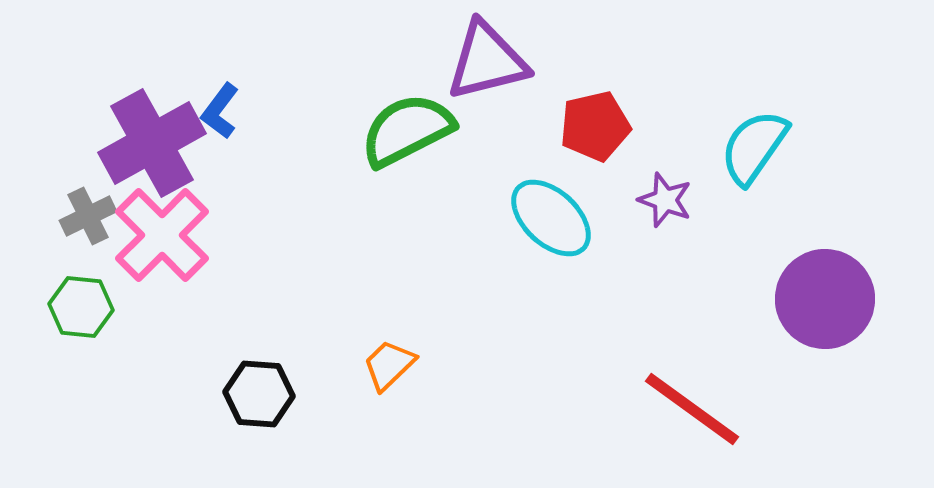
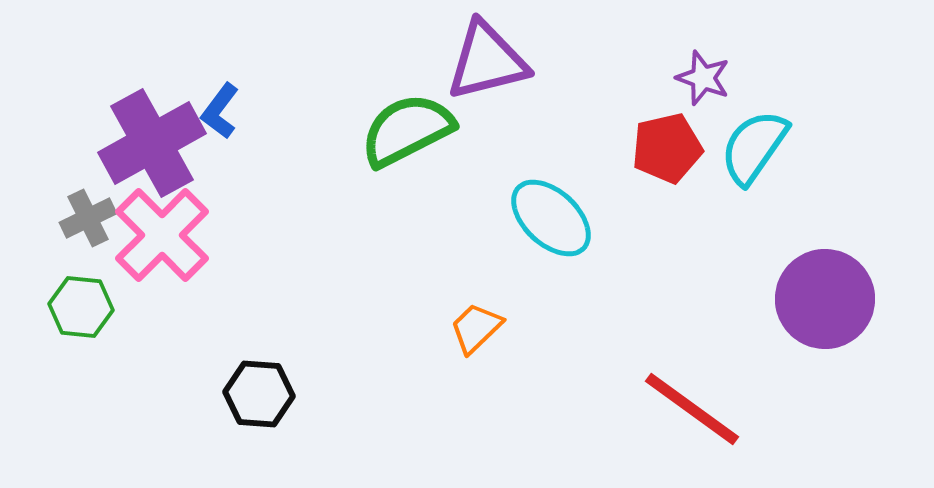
red pentagon: moved 72 px right, 22 px down
purple star: moved 38 px right, 122 px up
gray cross: moved 2 px down
orange trapezoid: moved 87 px right, 37 px up
